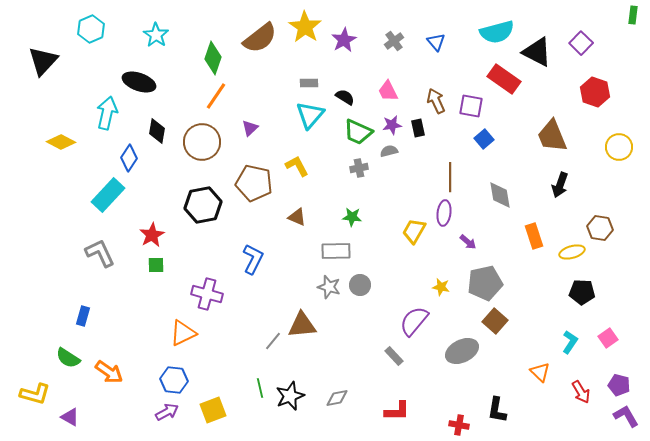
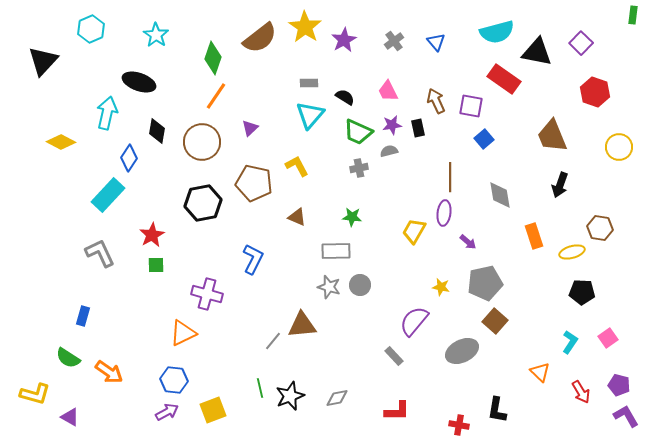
black triangle at (537, 52): rotated 16 degrees counterclockwise
black hexagon at (203, 205): moved 2 px up
